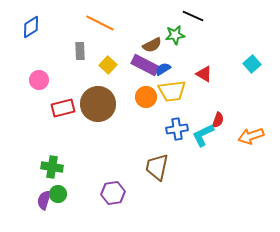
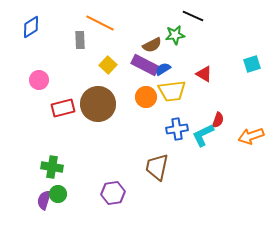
gray rectangle: moved 11 px up
cyan square: rotated 24 degrees clockwise
